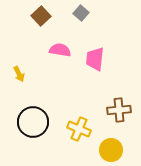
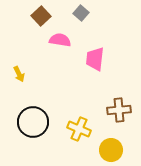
pink semicircle: moved 10 px up
